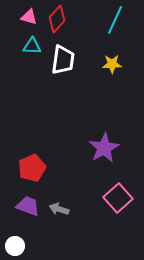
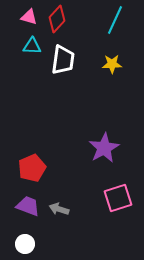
pink square: rotated 24 degrees clockwise
white circle: moved 10 px right, 2 px up
